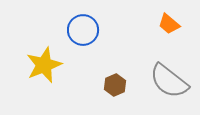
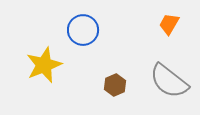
orange trapezoid: rotated 80 degrees clockwise
